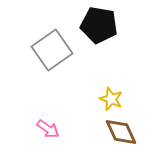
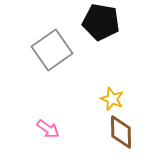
black pentagon: moved 2 px right, 3 px up
yellow star: moved 1 px right
brown diamond: rotated 24 degrees clockwise
